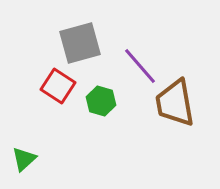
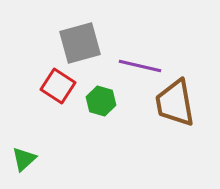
purple line: rotated 36 degrees counterclockwise
